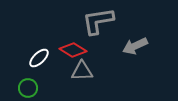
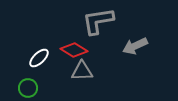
red diamond: moved 1 px right
